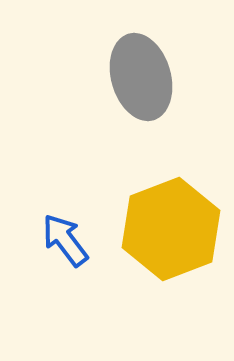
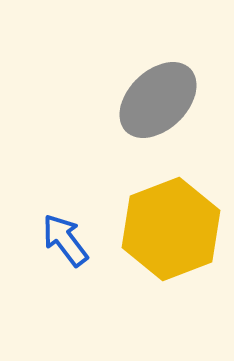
gray ellipse: moved 17 px right, 23 px down; rotated 62 degrees clockwise
